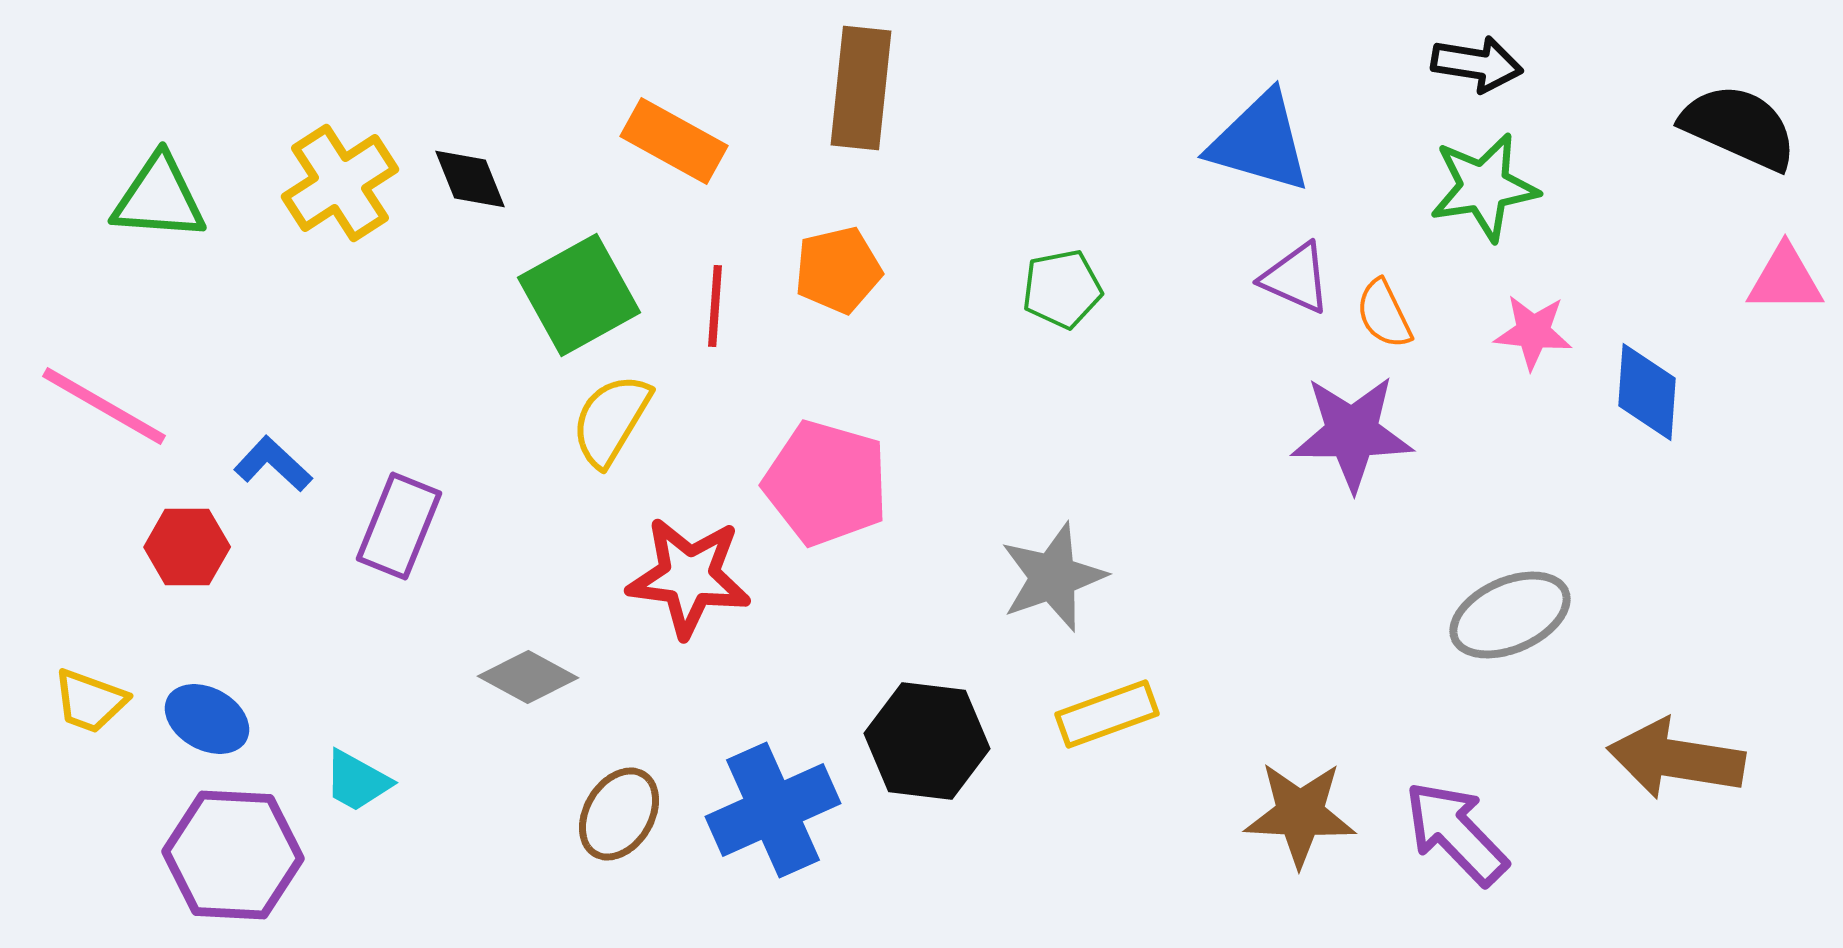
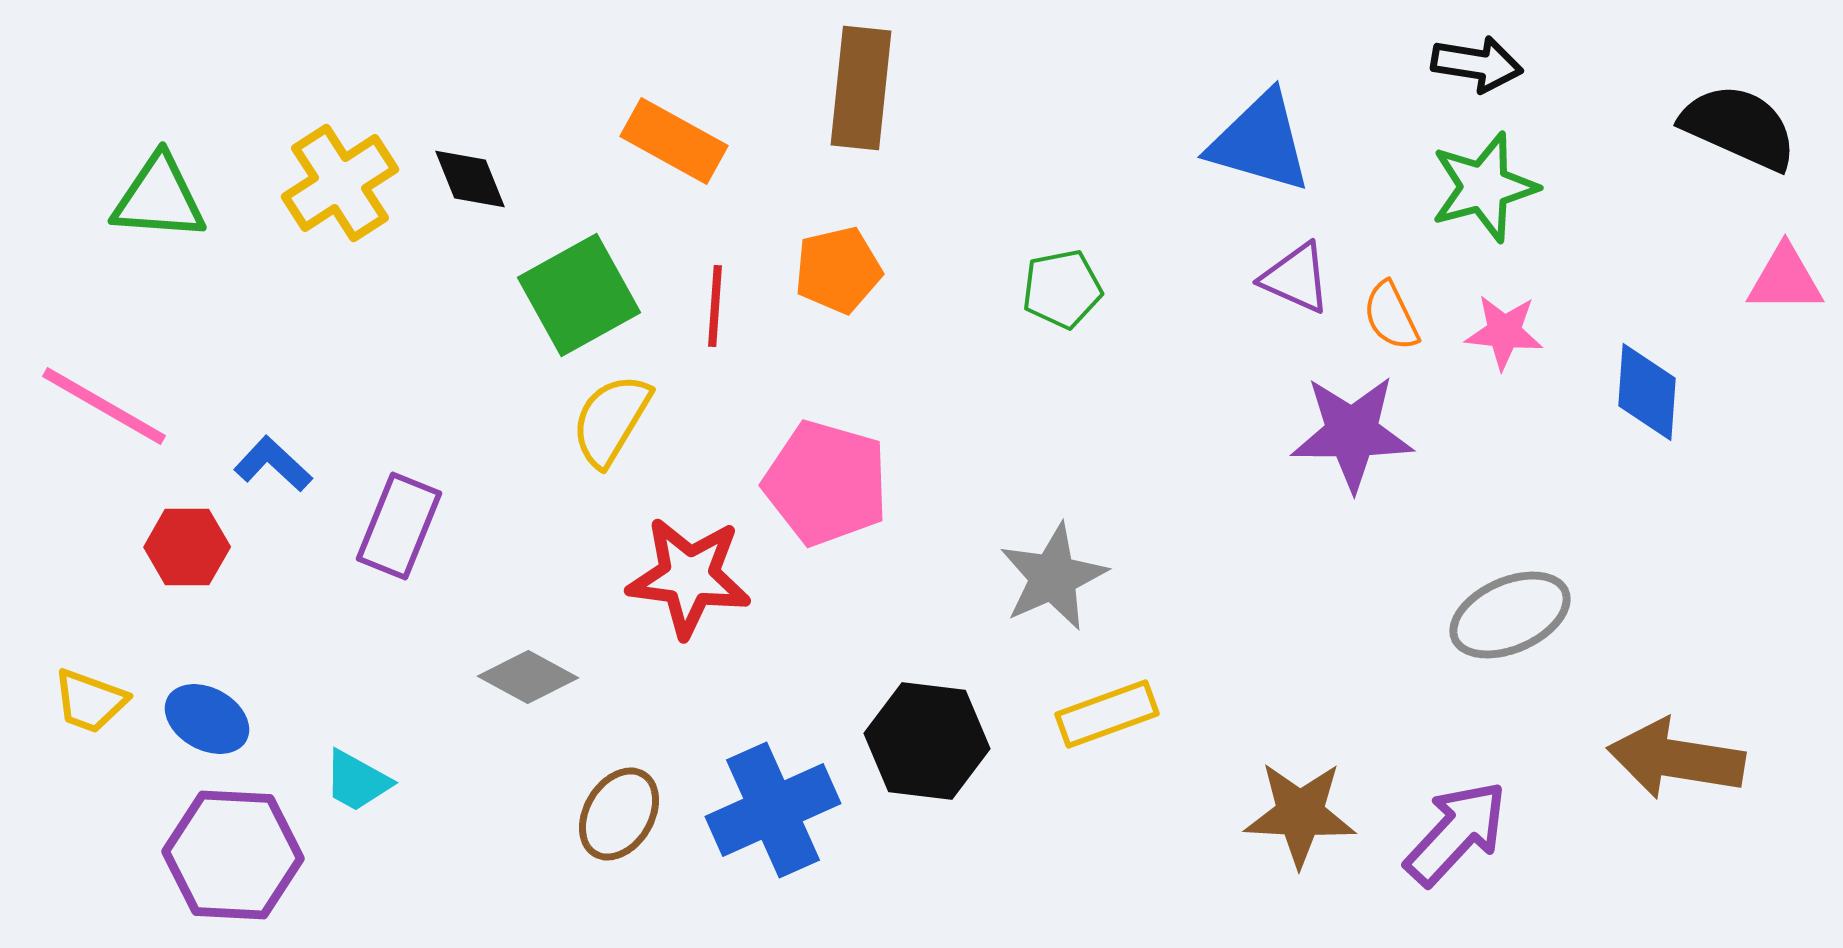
green star: rotated 6 degrees counterclockwise
orange semicircle: moved 7 px right, 2 px down
pink star: moved 29 px left
gray star: rotated 5 degrees counterclockwise
purple arrow: rotated 87 degrees clockwise
